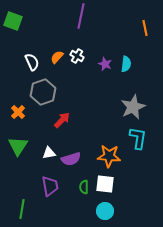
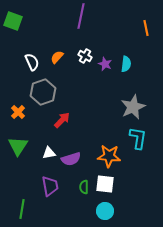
orange line: moved 1 px right
white cross: moved 8 px right
